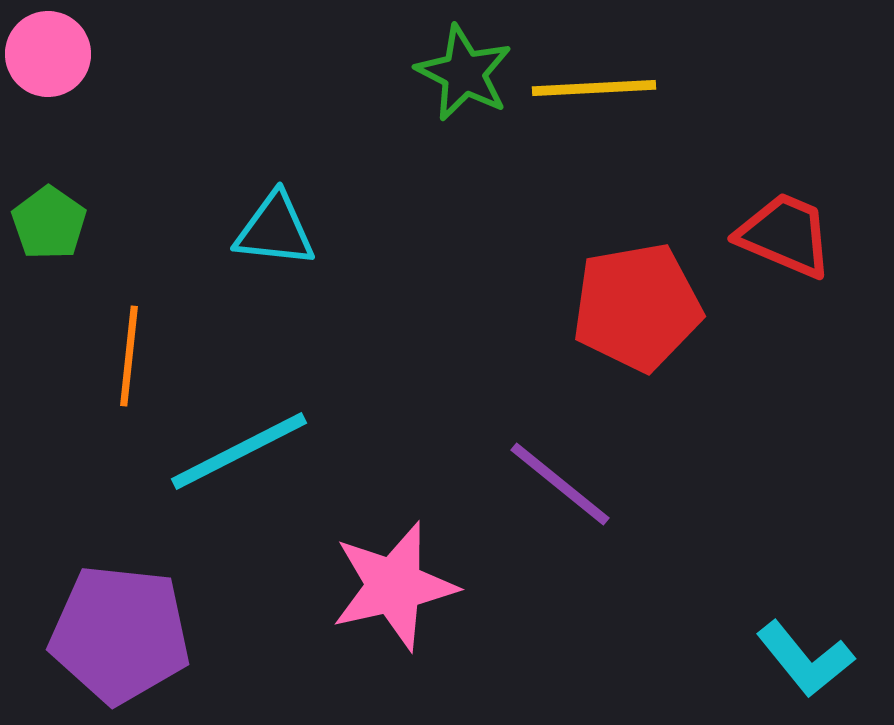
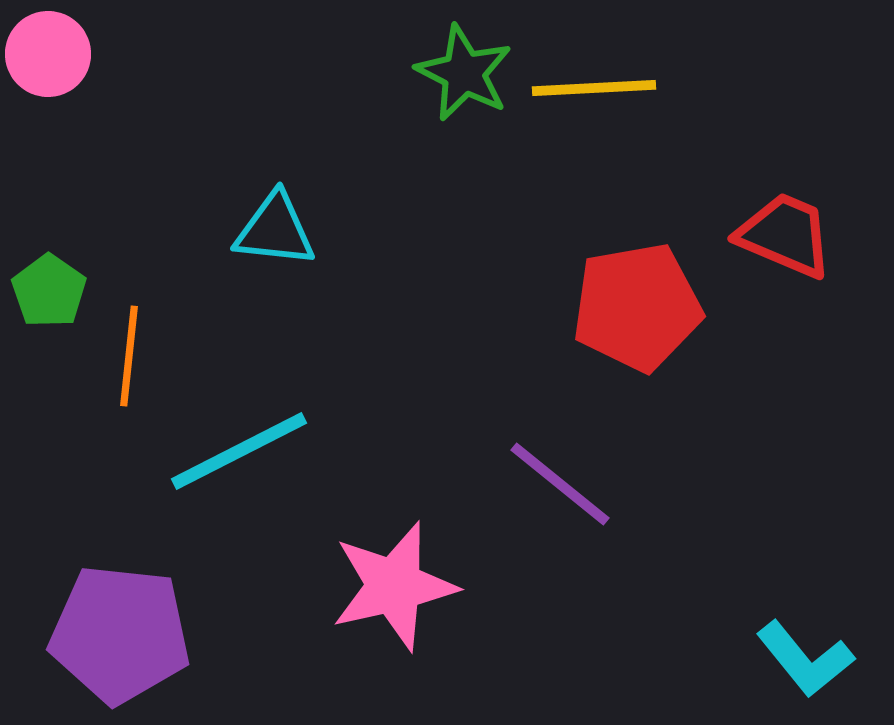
green pentagon: moved 68 px down
